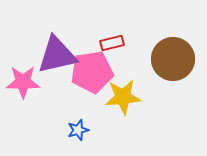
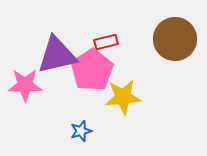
red rectangle: moved 6 px left, 1 px up
brown circle: moved 2 px right, 20 px up
pink pentagon: moved 2 px up; rotated 24 degrees counterclockwise
pink star: moved 2 px right, 3 px down
blue star: moved 3 px right, 1 px down
